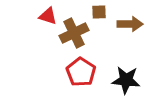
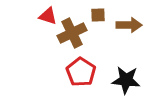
brown square: moved 1 px left, 3 px down
brown arrow: moved 1 px left, 1 px down
brown cross: moved 2 px left
